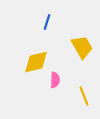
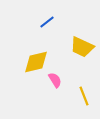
blue line: rotated 35 degrees clockwise
yellow trapezoid: rotated 145 degrees clockwise
pink semicircle: rotated 35 degrees counterclockwise
